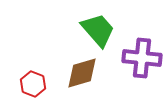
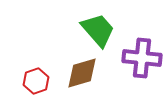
red hexagon: moved 3 px right, 3 px up; rotated 20 degrees clockwise
